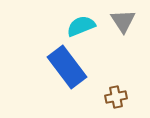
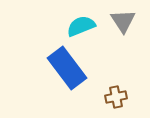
blue rectangle: moved 1 px down
